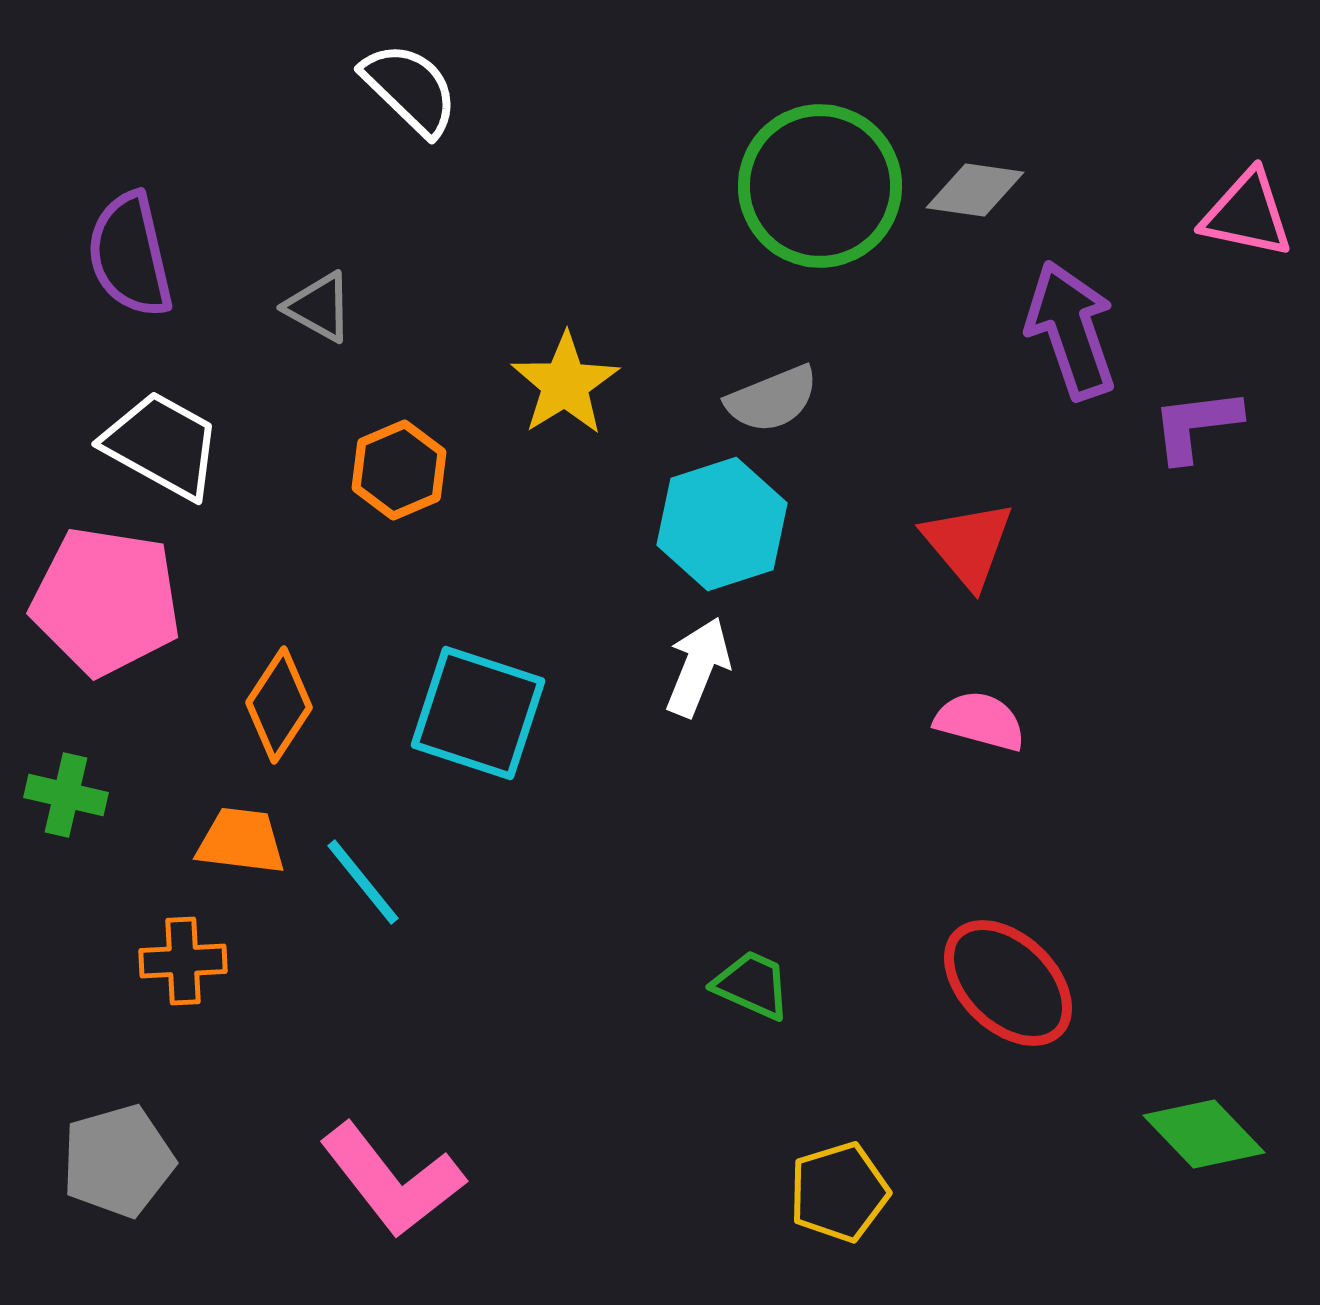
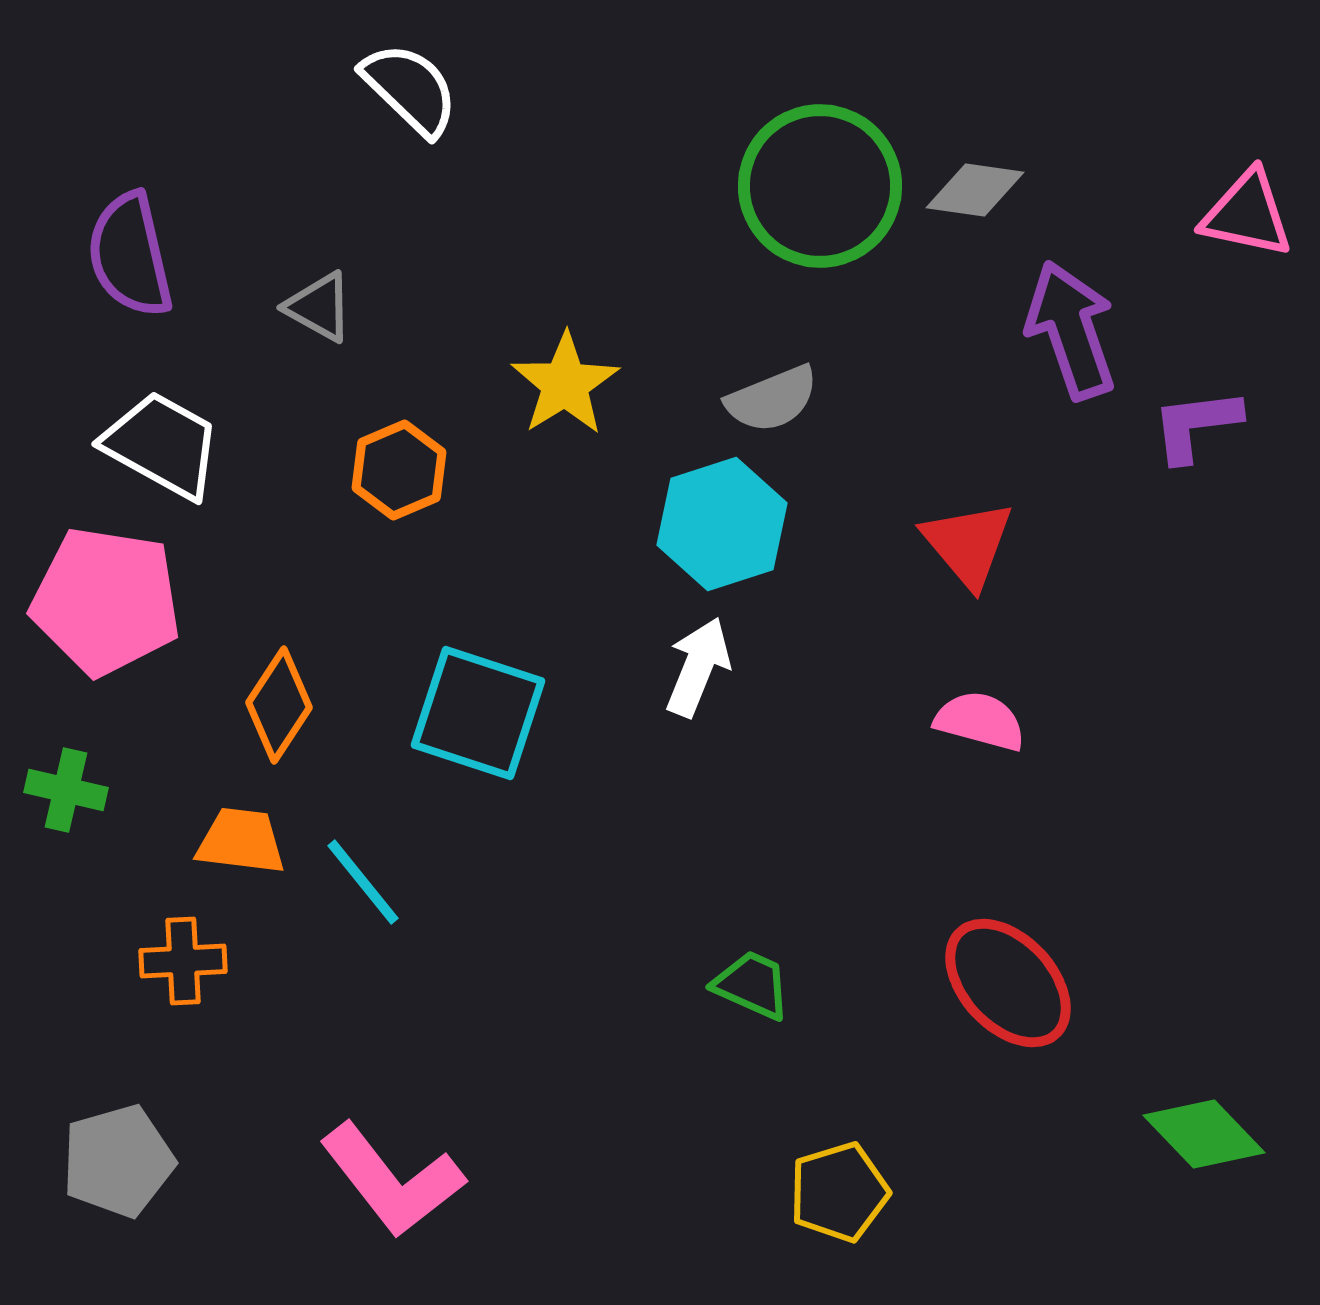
green cross: moved 5 px up
red ellipse: rotated 3 degrees clockwise
